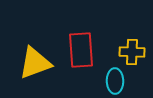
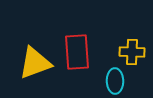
red rectangle: moved 4 px left, 2 px down
